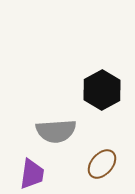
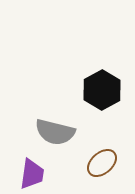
gray semicircle: moved 1 px left, 1 px down; rotated 18 degrees clockwise
brown ellipse: moved 1 px up; rotated 8 degrees clockwise
